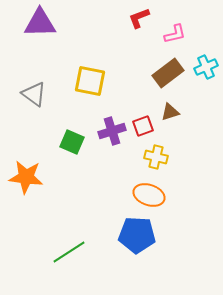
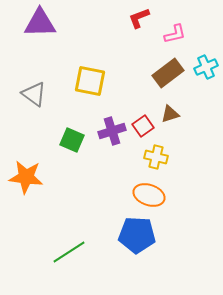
brown triangle: moved 2 px down
red square: rotated 15 degrees counterclockwise
green square: moved 2 px up
